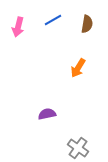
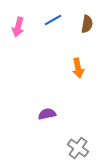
orange arrow: rotated 42 degrees counterclockwise
